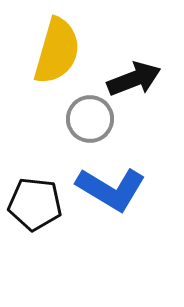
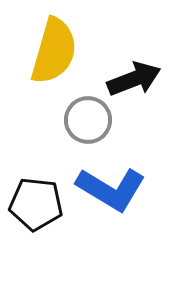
yellow semicircle: moved 3 px left
gray circle: moved 2 px left, 1 px down
black pentagon: moved 1 px right
